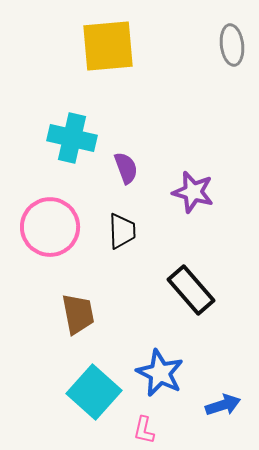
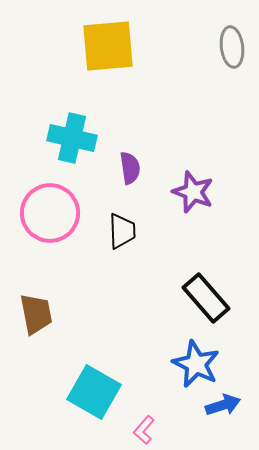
gray ellipse: moved 2 px down
purple semicircle: moved 4 px right; rotated 12 degrees clockwise
purple star: rotated 6 degrees clockwise
pink circle: moved 14 px up
black rectangle: moved 15 px right, 8 px down
brown trapezoid: moved 42 px left
blue star: moved 36 px right, 9 px up
cyan square: rotated 12 degrees counterclockwise
pink L-shape: rotated 28 degrees clockwise
